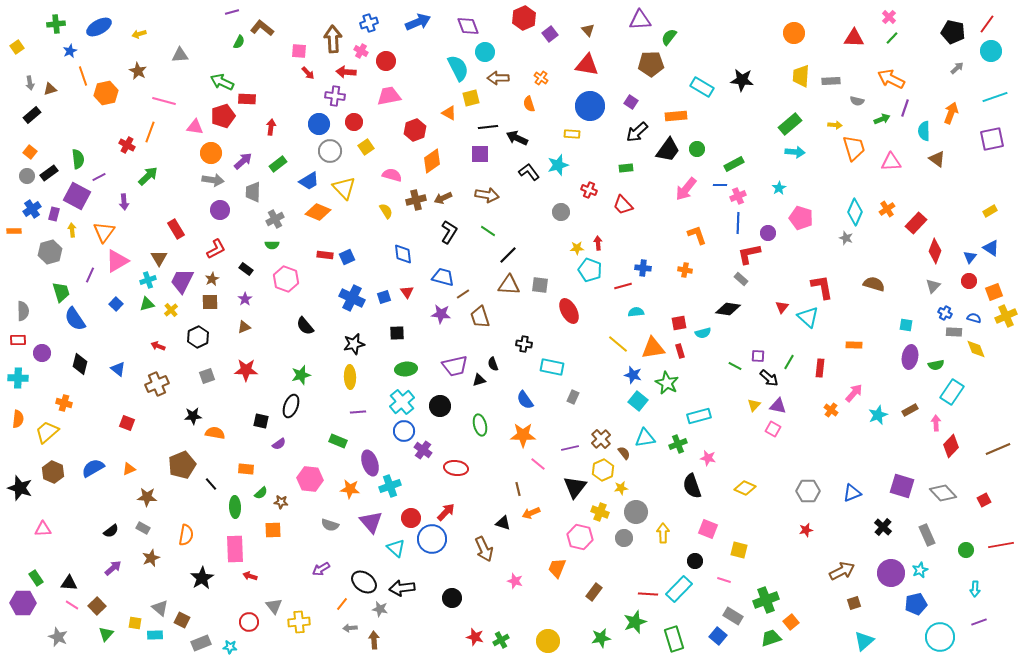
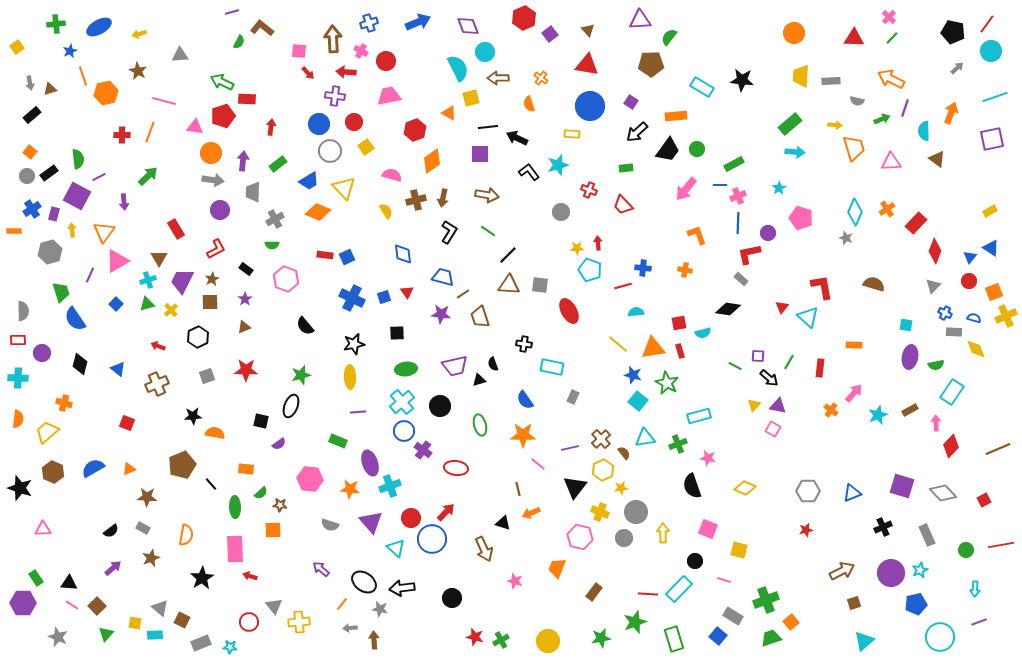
red cross at (127, 145): moved 5 px left, 10 px up; rotated 28 degrees counterclockwise
purple arrow at (243, 161): rotated 42 degrees counterclockwise
brown arrow at (443, 198): rotated 54 degrees counterclockwise
brown star at (281, 502): moved 1 px left, 3 px down
black cross at (883, 527): rotated 24 degrees clockwise
purple arrow at (321, 569): rotated 72 degrees clockwise
